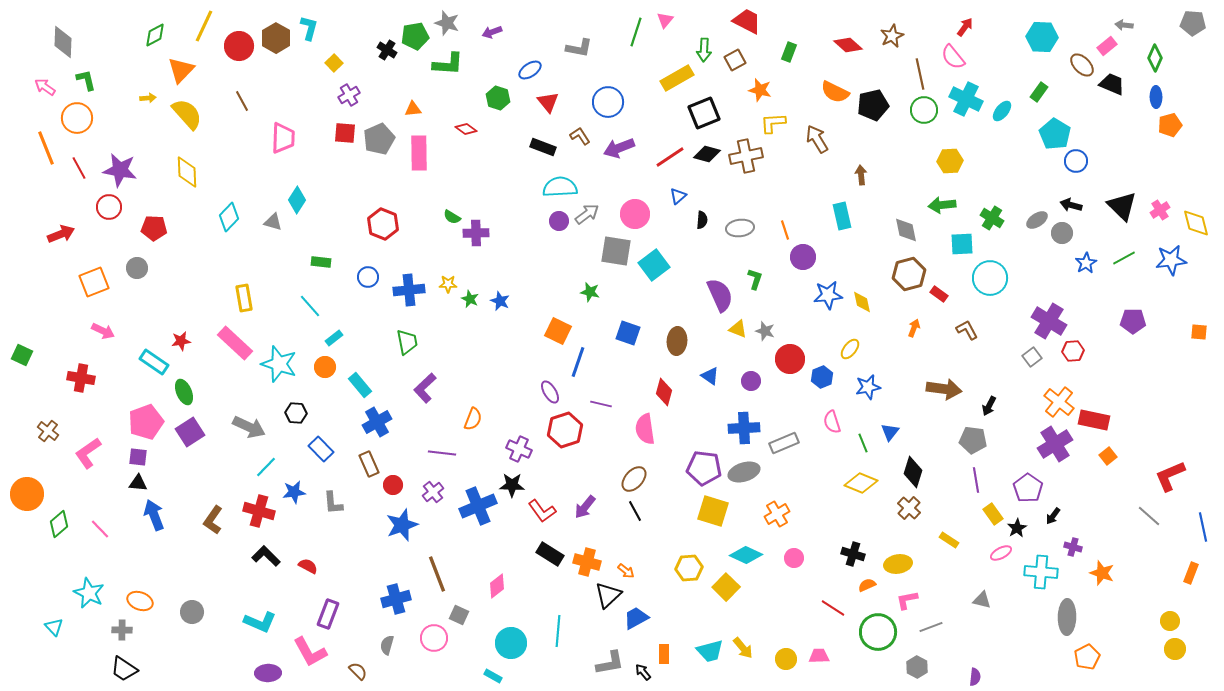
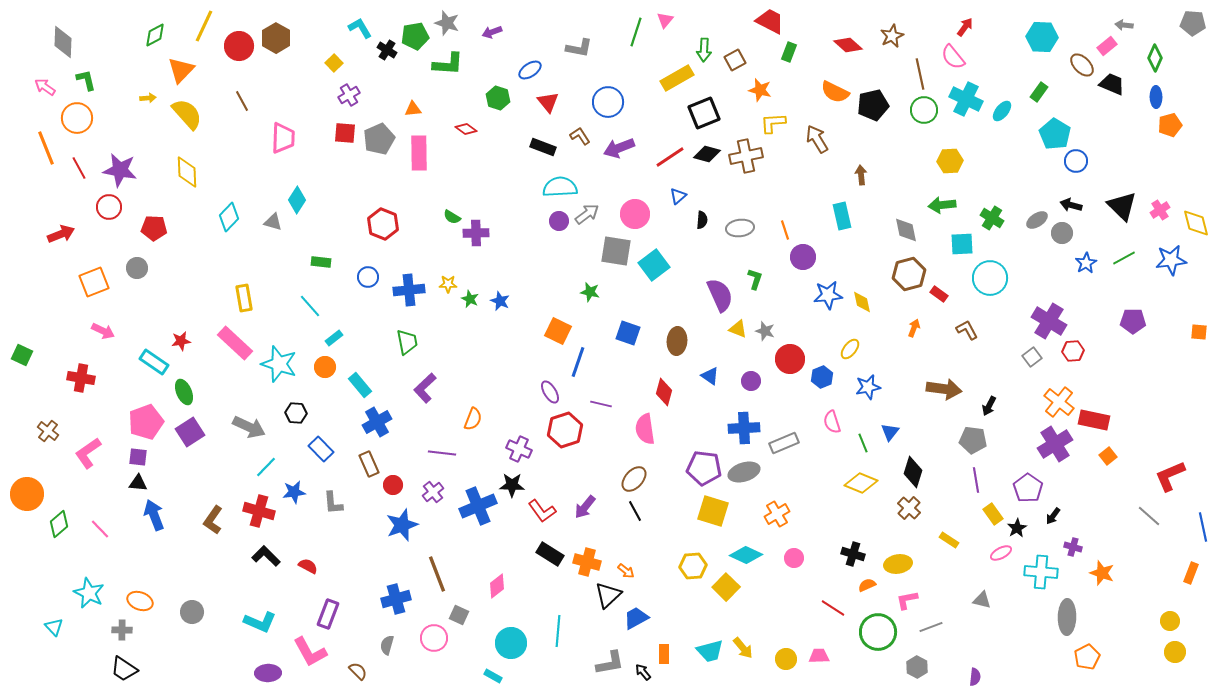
red trapezoid at (747, 21): moved 23 px right
cyan L-shape at (309, 28): moved 51 px right; rotated 45 degrees counterclockwise
yellow hexagon at (689, 568): moved 4 px right, 2 px up
yellow circle at (1175, 649): moved 3 px down
